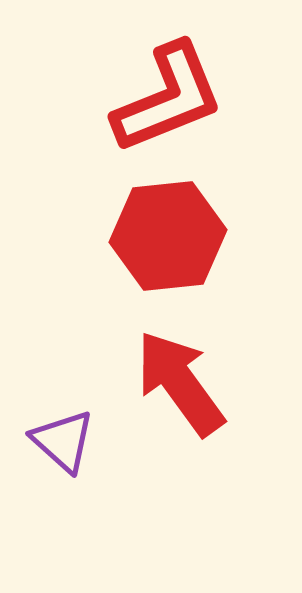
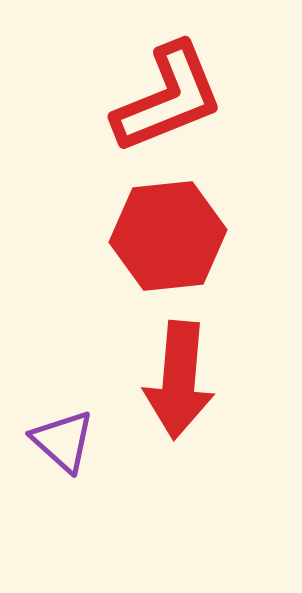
red arrow: moved 1 px left, 3 px up; rotated 139 degrees counterclockwise
